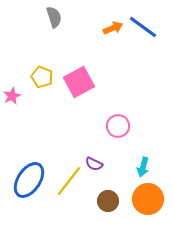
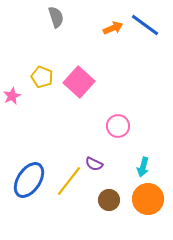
gray semicircle: moved 2 px right
blue line: moved 2 px right, 2 px up
pink square: rotated 20 degrees counterclockwise
brown circle: moved 1 px right, 1 px up
